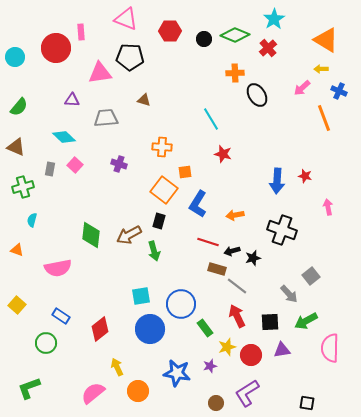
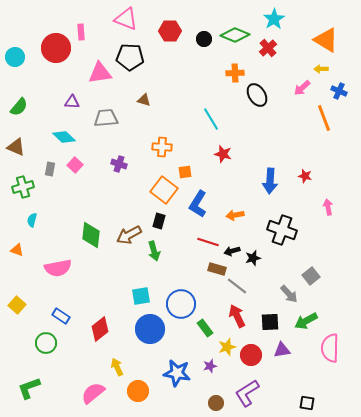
purple triangle at (72, 100): moved 2 px down
blue arrow at (277, 181): moved 7 px left
